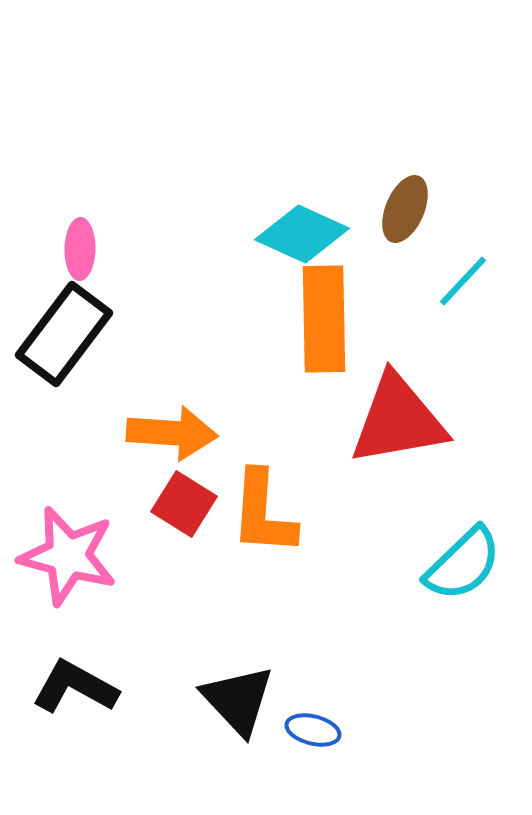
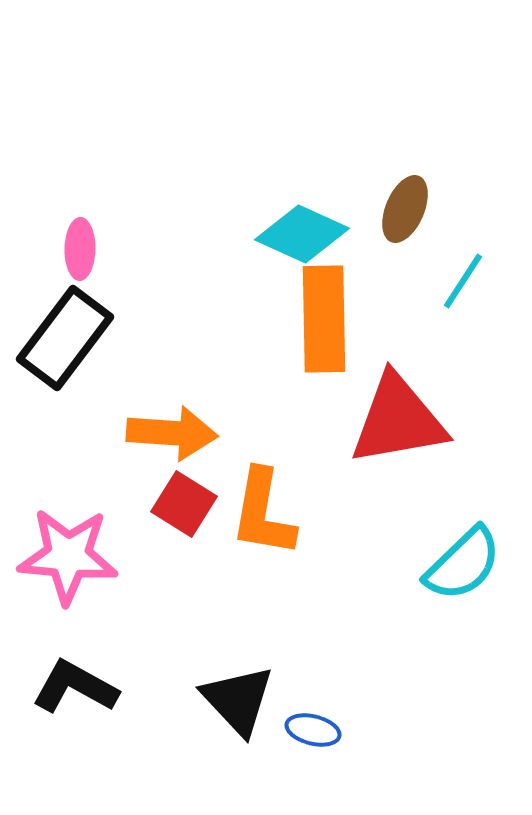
cyan line: rotated 10 degrees counterclockwise
black rectangle: moved 1 px right, 4 px down
orange L-shape: rotated 6 degrees clockwise
pink star: rotated 10 degrees counterclockwise
